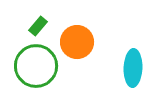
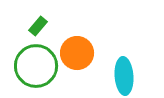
orange circle: moved 11 px down
cyan ellipse: moved 9 px left, 8 px down; rotated 6 degrees counterclockwise
